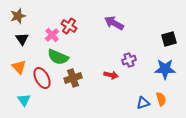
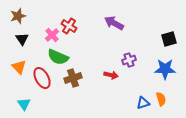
cyan triangle: moved 4 px down
